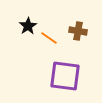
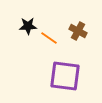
black star: rotated 30 degrees clockwise
brown cross: rotated 18 degrees clockwise
